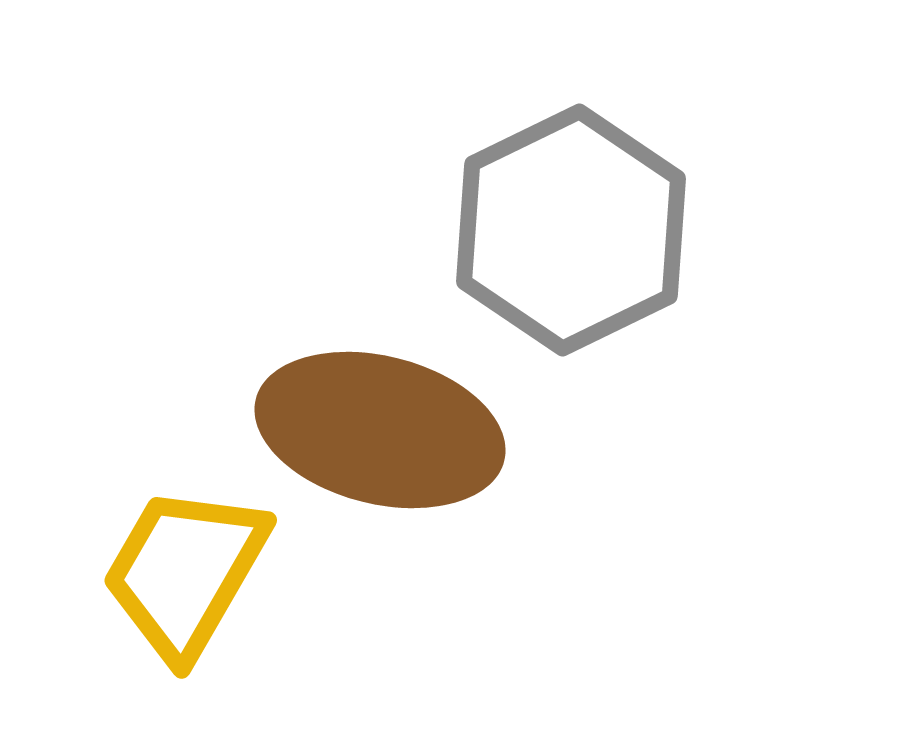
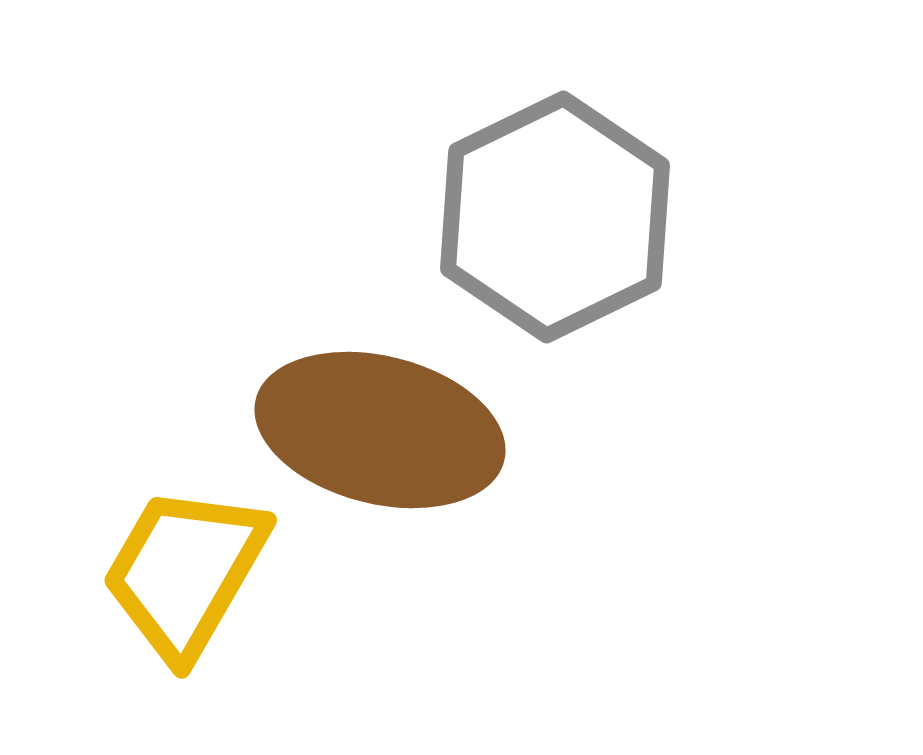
gray hexagon: moved 16 px left, 13 px up
